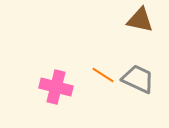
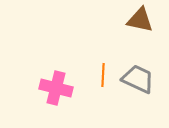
orange line: rotated 60 degrees clockwise
pink cross: moved 1 px down
